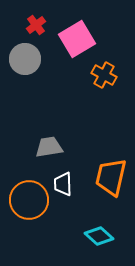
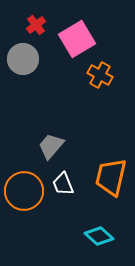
gray circle: moved 2 px left
orange cross: moved 4 px left
gray trapezoid: moved 2 px right, 1 px up; rotated 40 degrees counterclockwise
white trapezoid: rotated 20 degrees counterclockwise
orange circle: moved 5 px left, 9 px up
